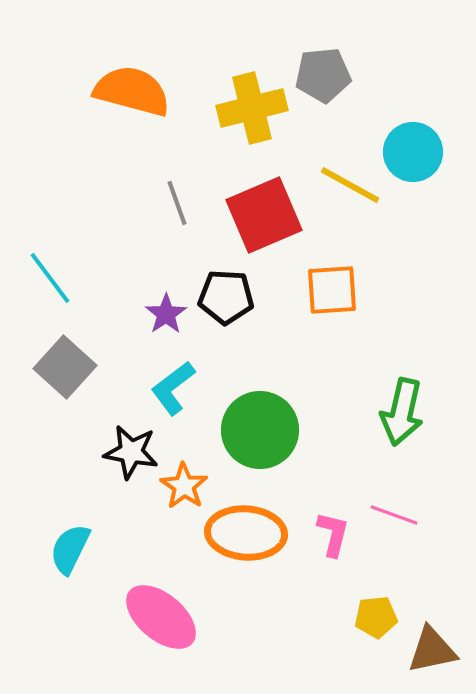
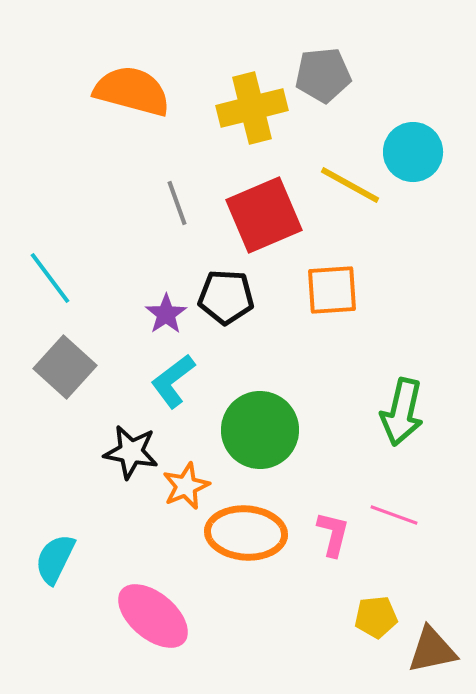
cyan L-shape: moved 7 px up
orange star: moved 2 px right; rotated 15 degrees clockwise
cyan semicircle: moved 15 px left, 10 px down
pink ellipse: moved 8 px left, 1 px up
